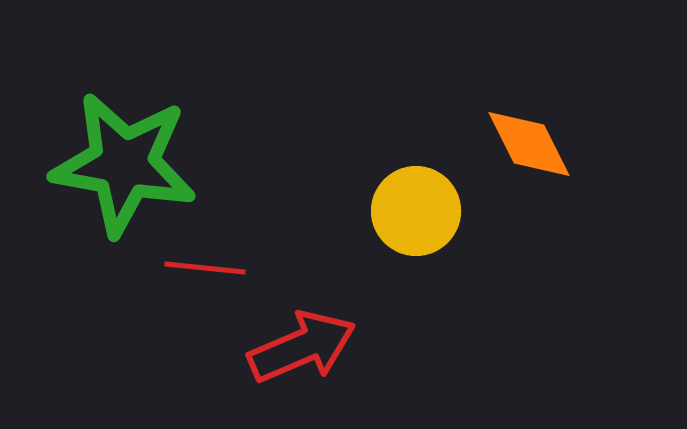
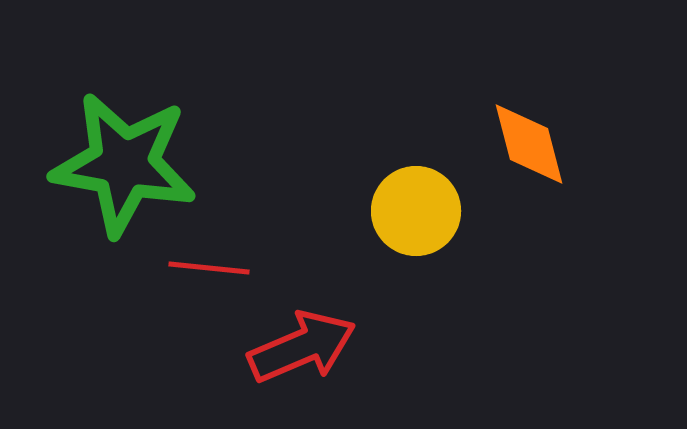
orange diamond: rotated 12 degrees clockwise
red line: moved 4 px right
